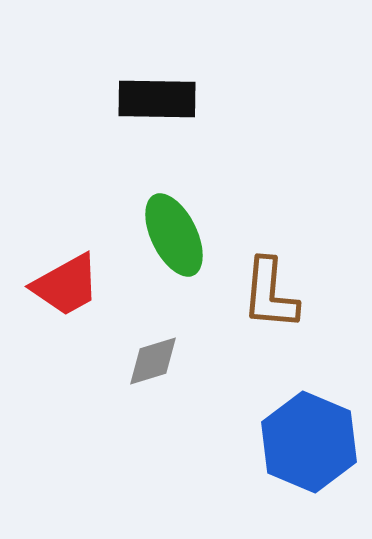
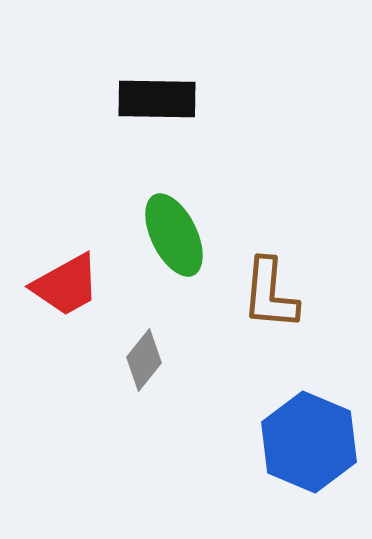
gray diamond: moved 9 px left, 1 px up; rotated 34 degrees counterclockwise
